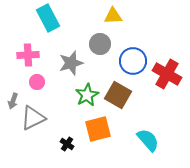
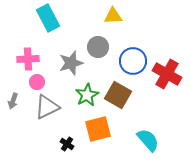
gray circle: moved 2 px left, 3 px down
pink cross: moved 4 px down
gray triangle: moved 14 px right, 11 px up
